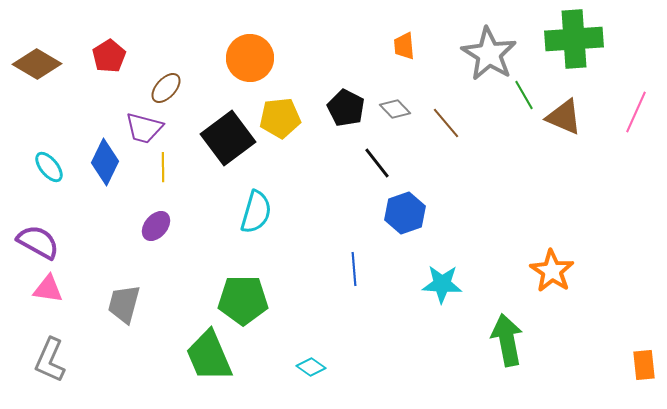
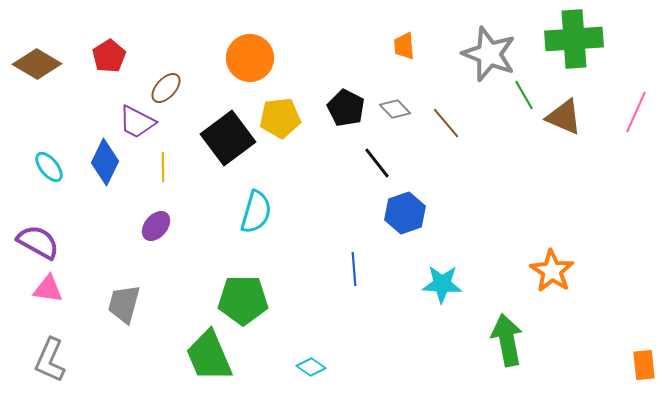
gray star: rotated 10 degrees counterclockwise
purple trapezoid: moved 7 px left, 6 px up; rotated 12 degrees clockwise
